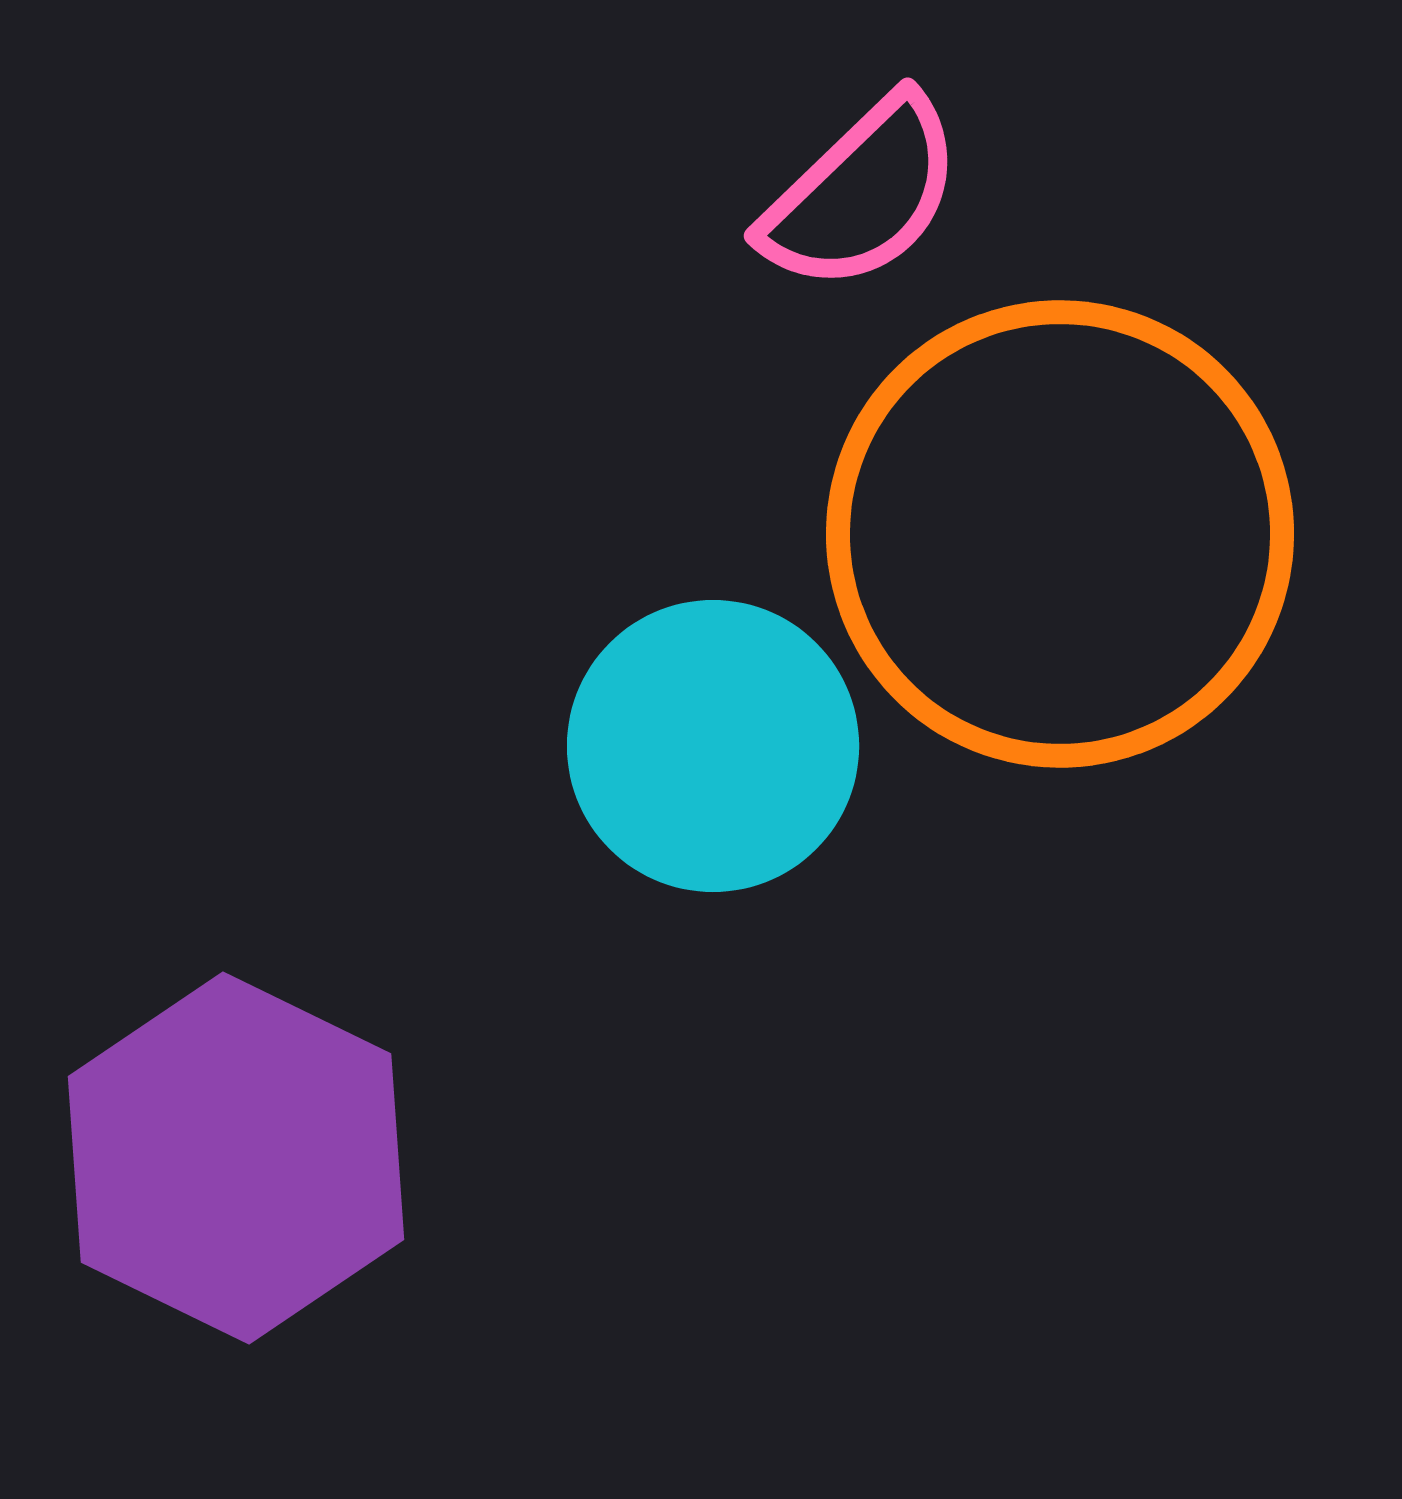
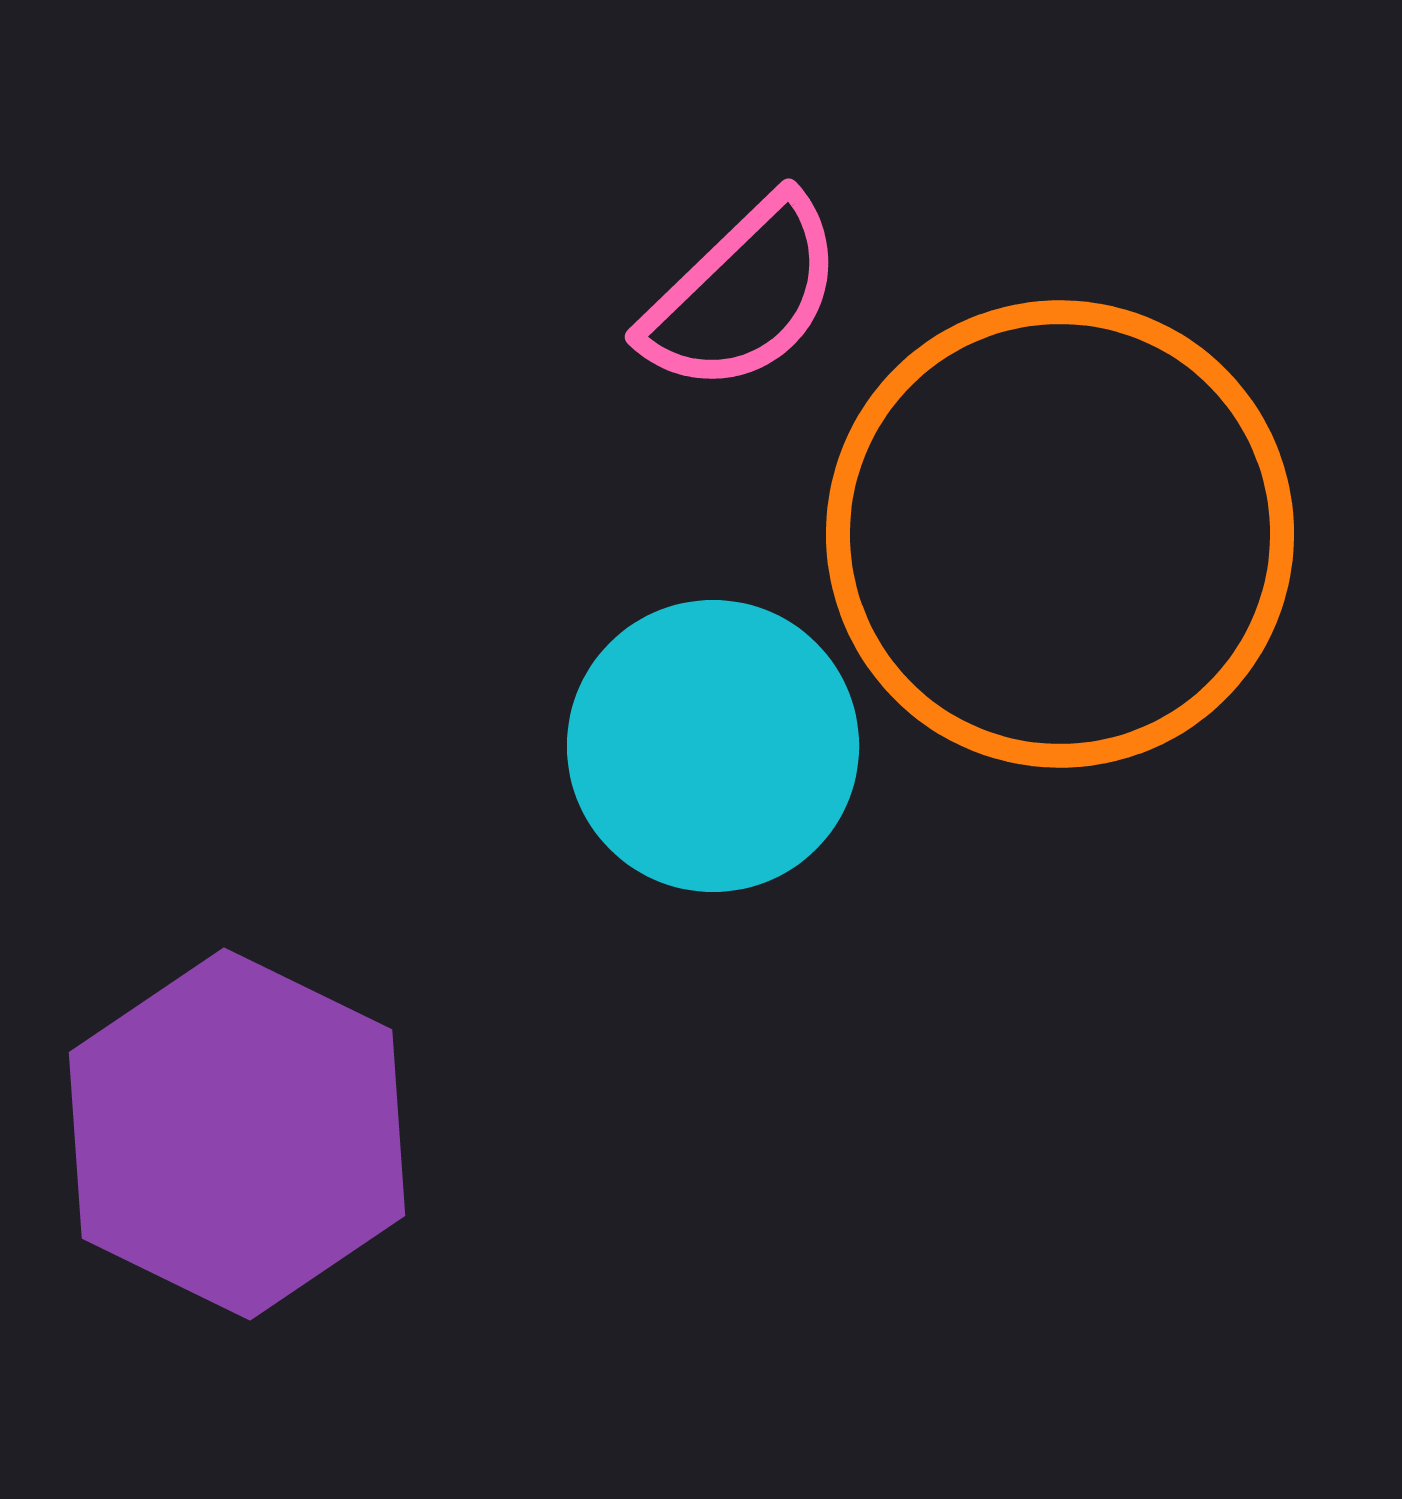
pink semicircle: moved 119 px left, 101 px down
purple hexagon: moved 1 px right, 24 px up
